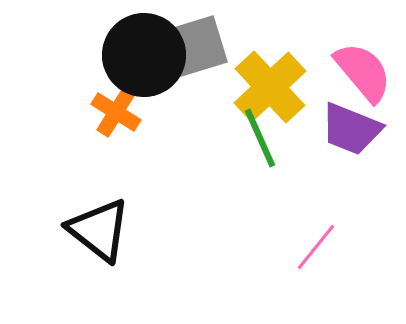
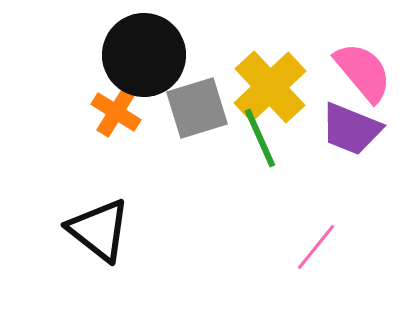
gray square: moved 62 px down
